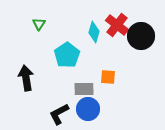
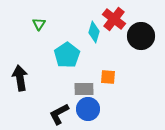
red cross: moved 3 px left, 6 px up
black arrow: moved 6 px left
